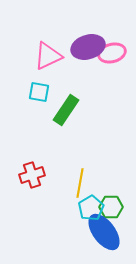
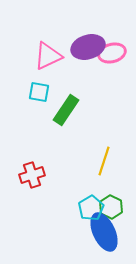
yellow line: moved 24 px right, 22 px up; rotated 8 degrees clockwise
green hexagon: rotated 25 degrees clockwise
blue ellipse: rotated 12 degrees clockwise
